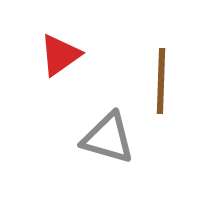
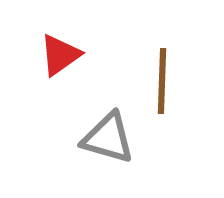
brown line: moved 1 px right
